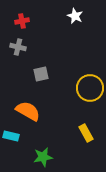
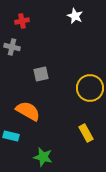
gray cross: moved 6 px left
green star: rotated 24 degrees clockwise
